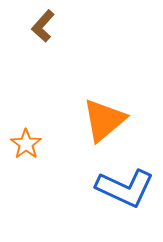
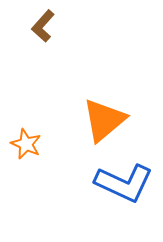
orange star: rotated 12 degrees counterclockwise
blue L-shape: moved 1 px left, 5 px up
